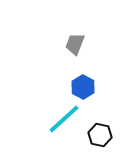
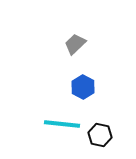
gray trapezoid: rotated 25 degrees clockwise
cyan line: moved 2 px left, 5 px down; rotated 48 degrees clockwise
